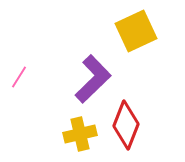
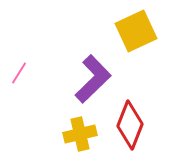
pink line: moved 4 px up
red diamond: moved 4 px right
